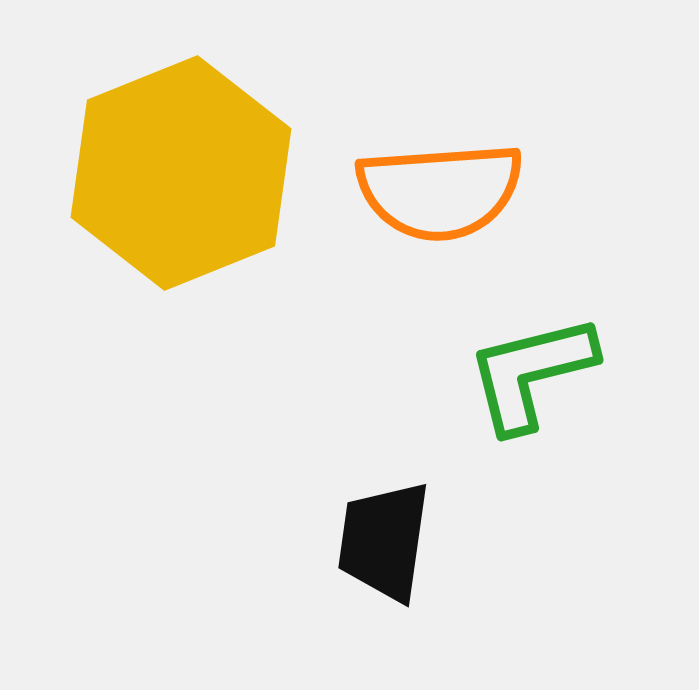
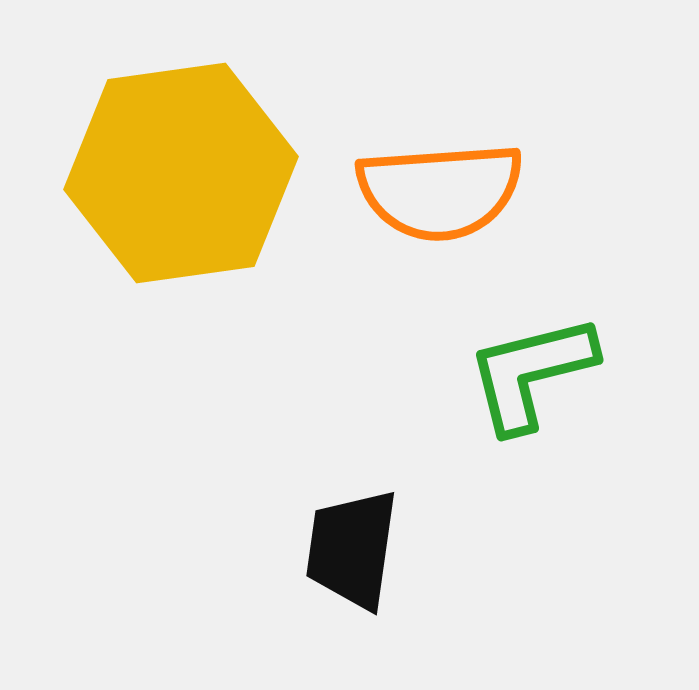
yellow hexagon: rotated 14 degrees clockwise
black trapezoid: moved 32 px left, 8 px down
